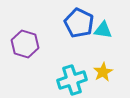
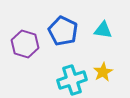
blue pentagon: moved 16 px left, 8 px down
